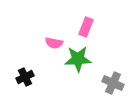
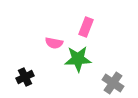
gray cross: rotated 10 degrees clockwise
